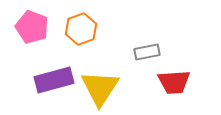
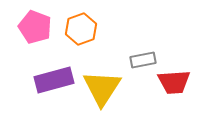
pink pentagon: moved 3 px right
gray rectangle: moved 4 px left, 8 px down
yellow triangle: moved 2 px right
